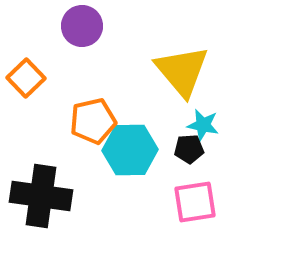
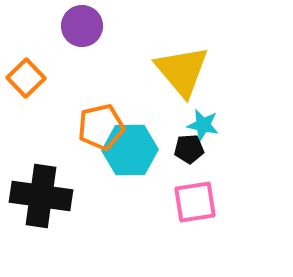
orange pentagon: moved 8 px right, 6 px down
